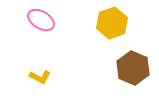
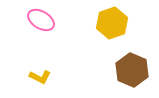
brown hexagon: moved 1 px left, 2 px down
